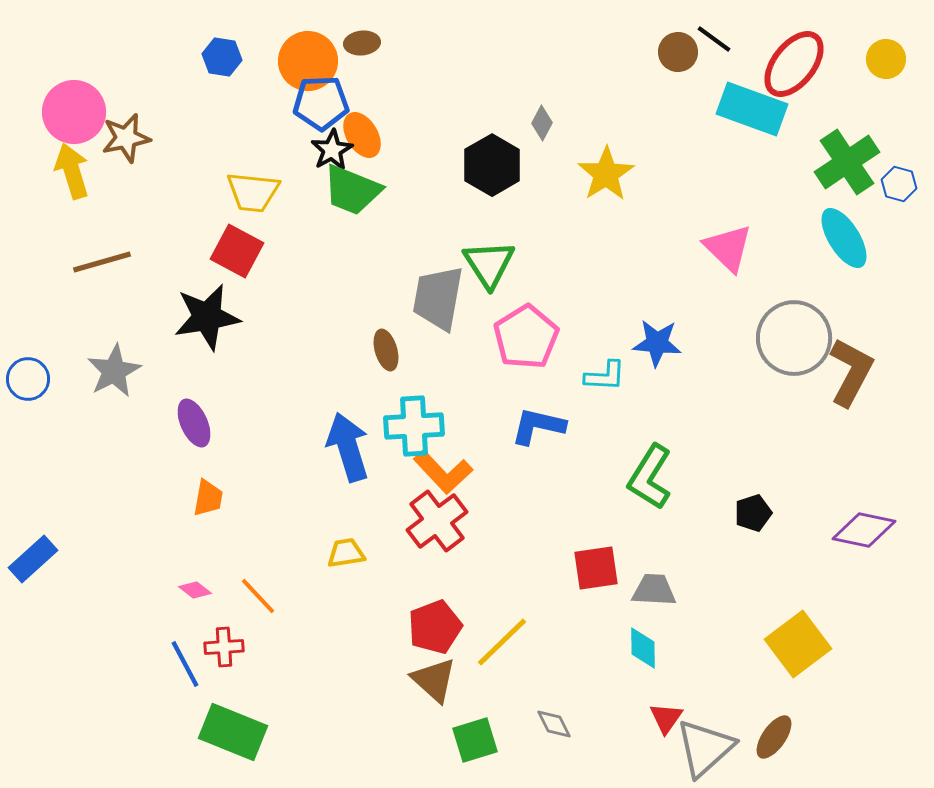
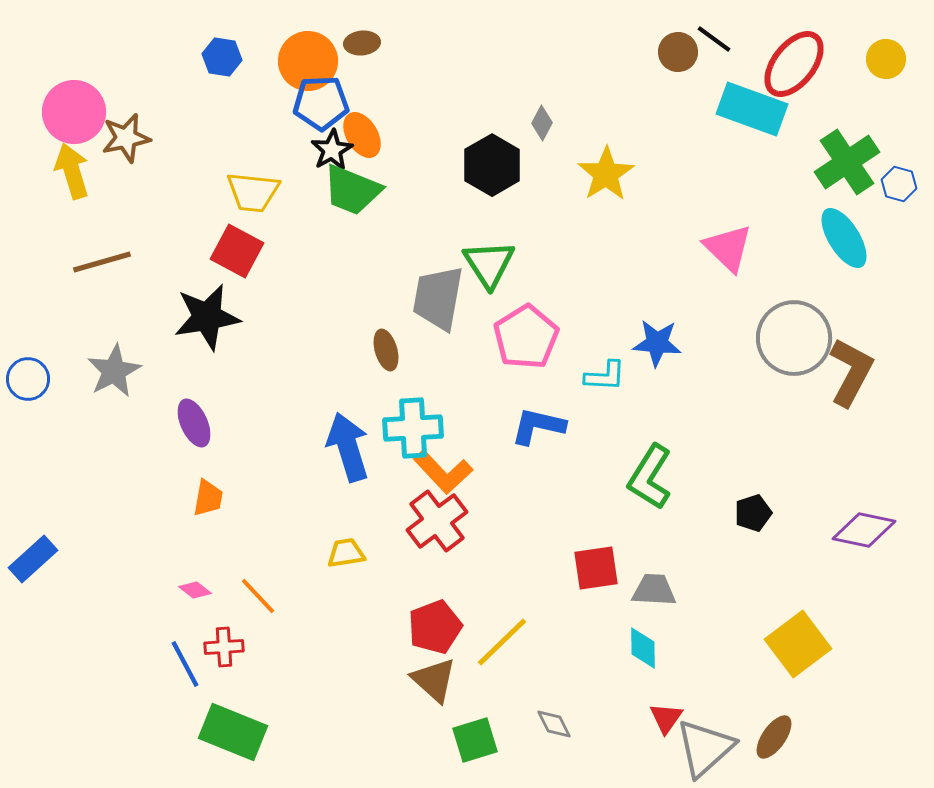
cyan cross at (414, 426): moved 1 px left, 2 px down
